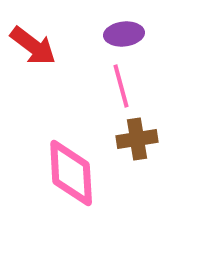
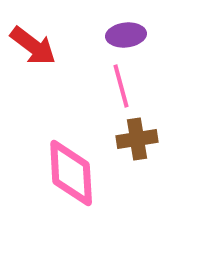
purple ellipse: moved 2 px right, 1 px down
